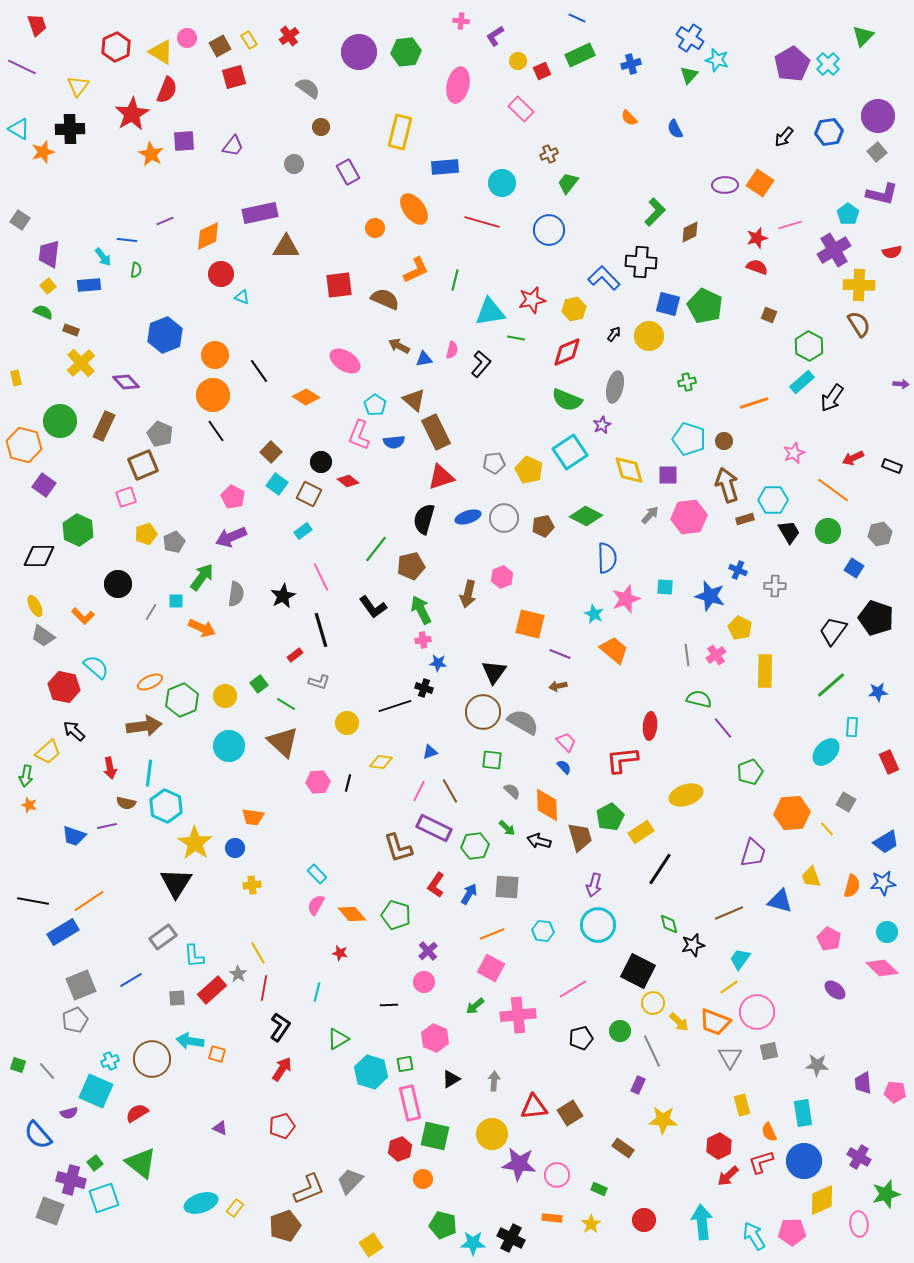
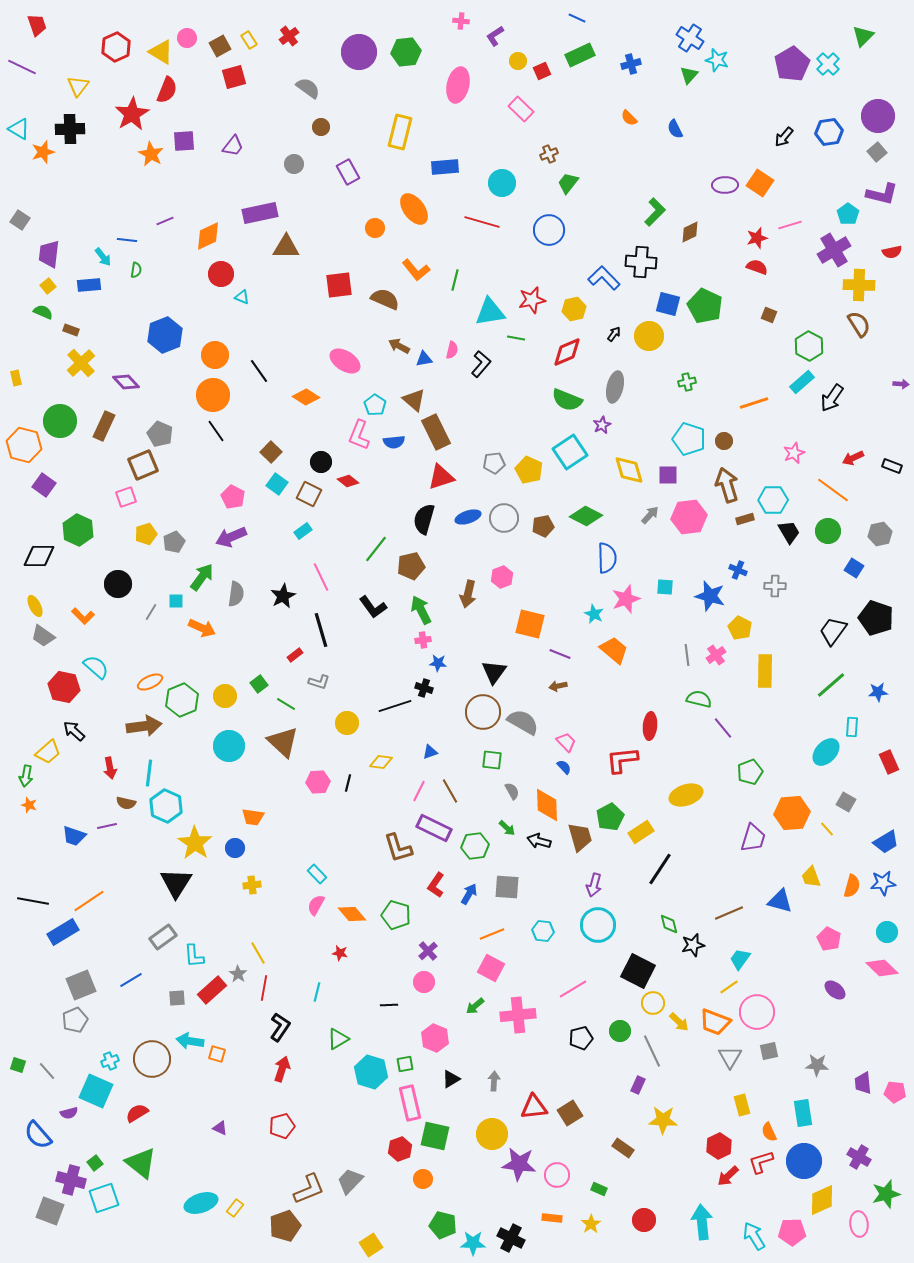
orange L-shape at (416, 270): rotated 76 degrees clockwise
gray semicircle at (512, 791): rotated 18 degrees clockwise
purple trapezoid at (753, 853): moved 15 px up
red arrow at (282, 1069): rotated 15 degrees counterclockwise
